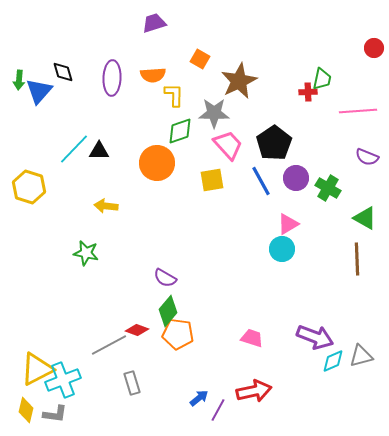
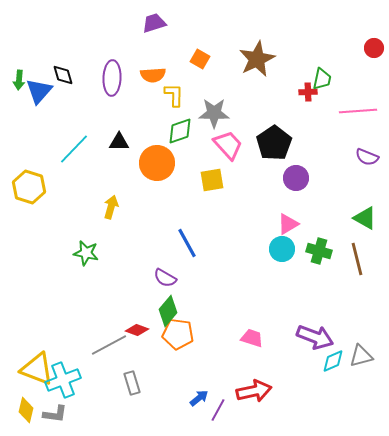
black diamond at (63, 72): moved 3 px down
brown star at (239, 81): moved 18 px right, 22 px up
black triangle at (99, 151): moved 20 px right, 9 px up
blue line at (261, 181): moved 74 px left, 62 px down
green cross at (328, 188): moved 9 px left, 63 px down; rotated 15 degrees counterclockwise
yellow arrow at (106, 206): moved 5 px right, 1 px down; rotated 100 degrees clockwise
brown line at (357, 259): rotated 12 degrees counterclockwise
yellow triangle at (37, 369): rotated 48 degrees clockwise
